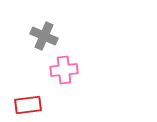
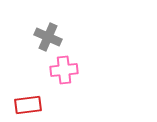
gray cross: moved 4 px right, 1 px down
